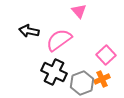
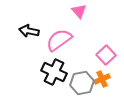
gray hexagon: rotated 10 degrees clockwise
